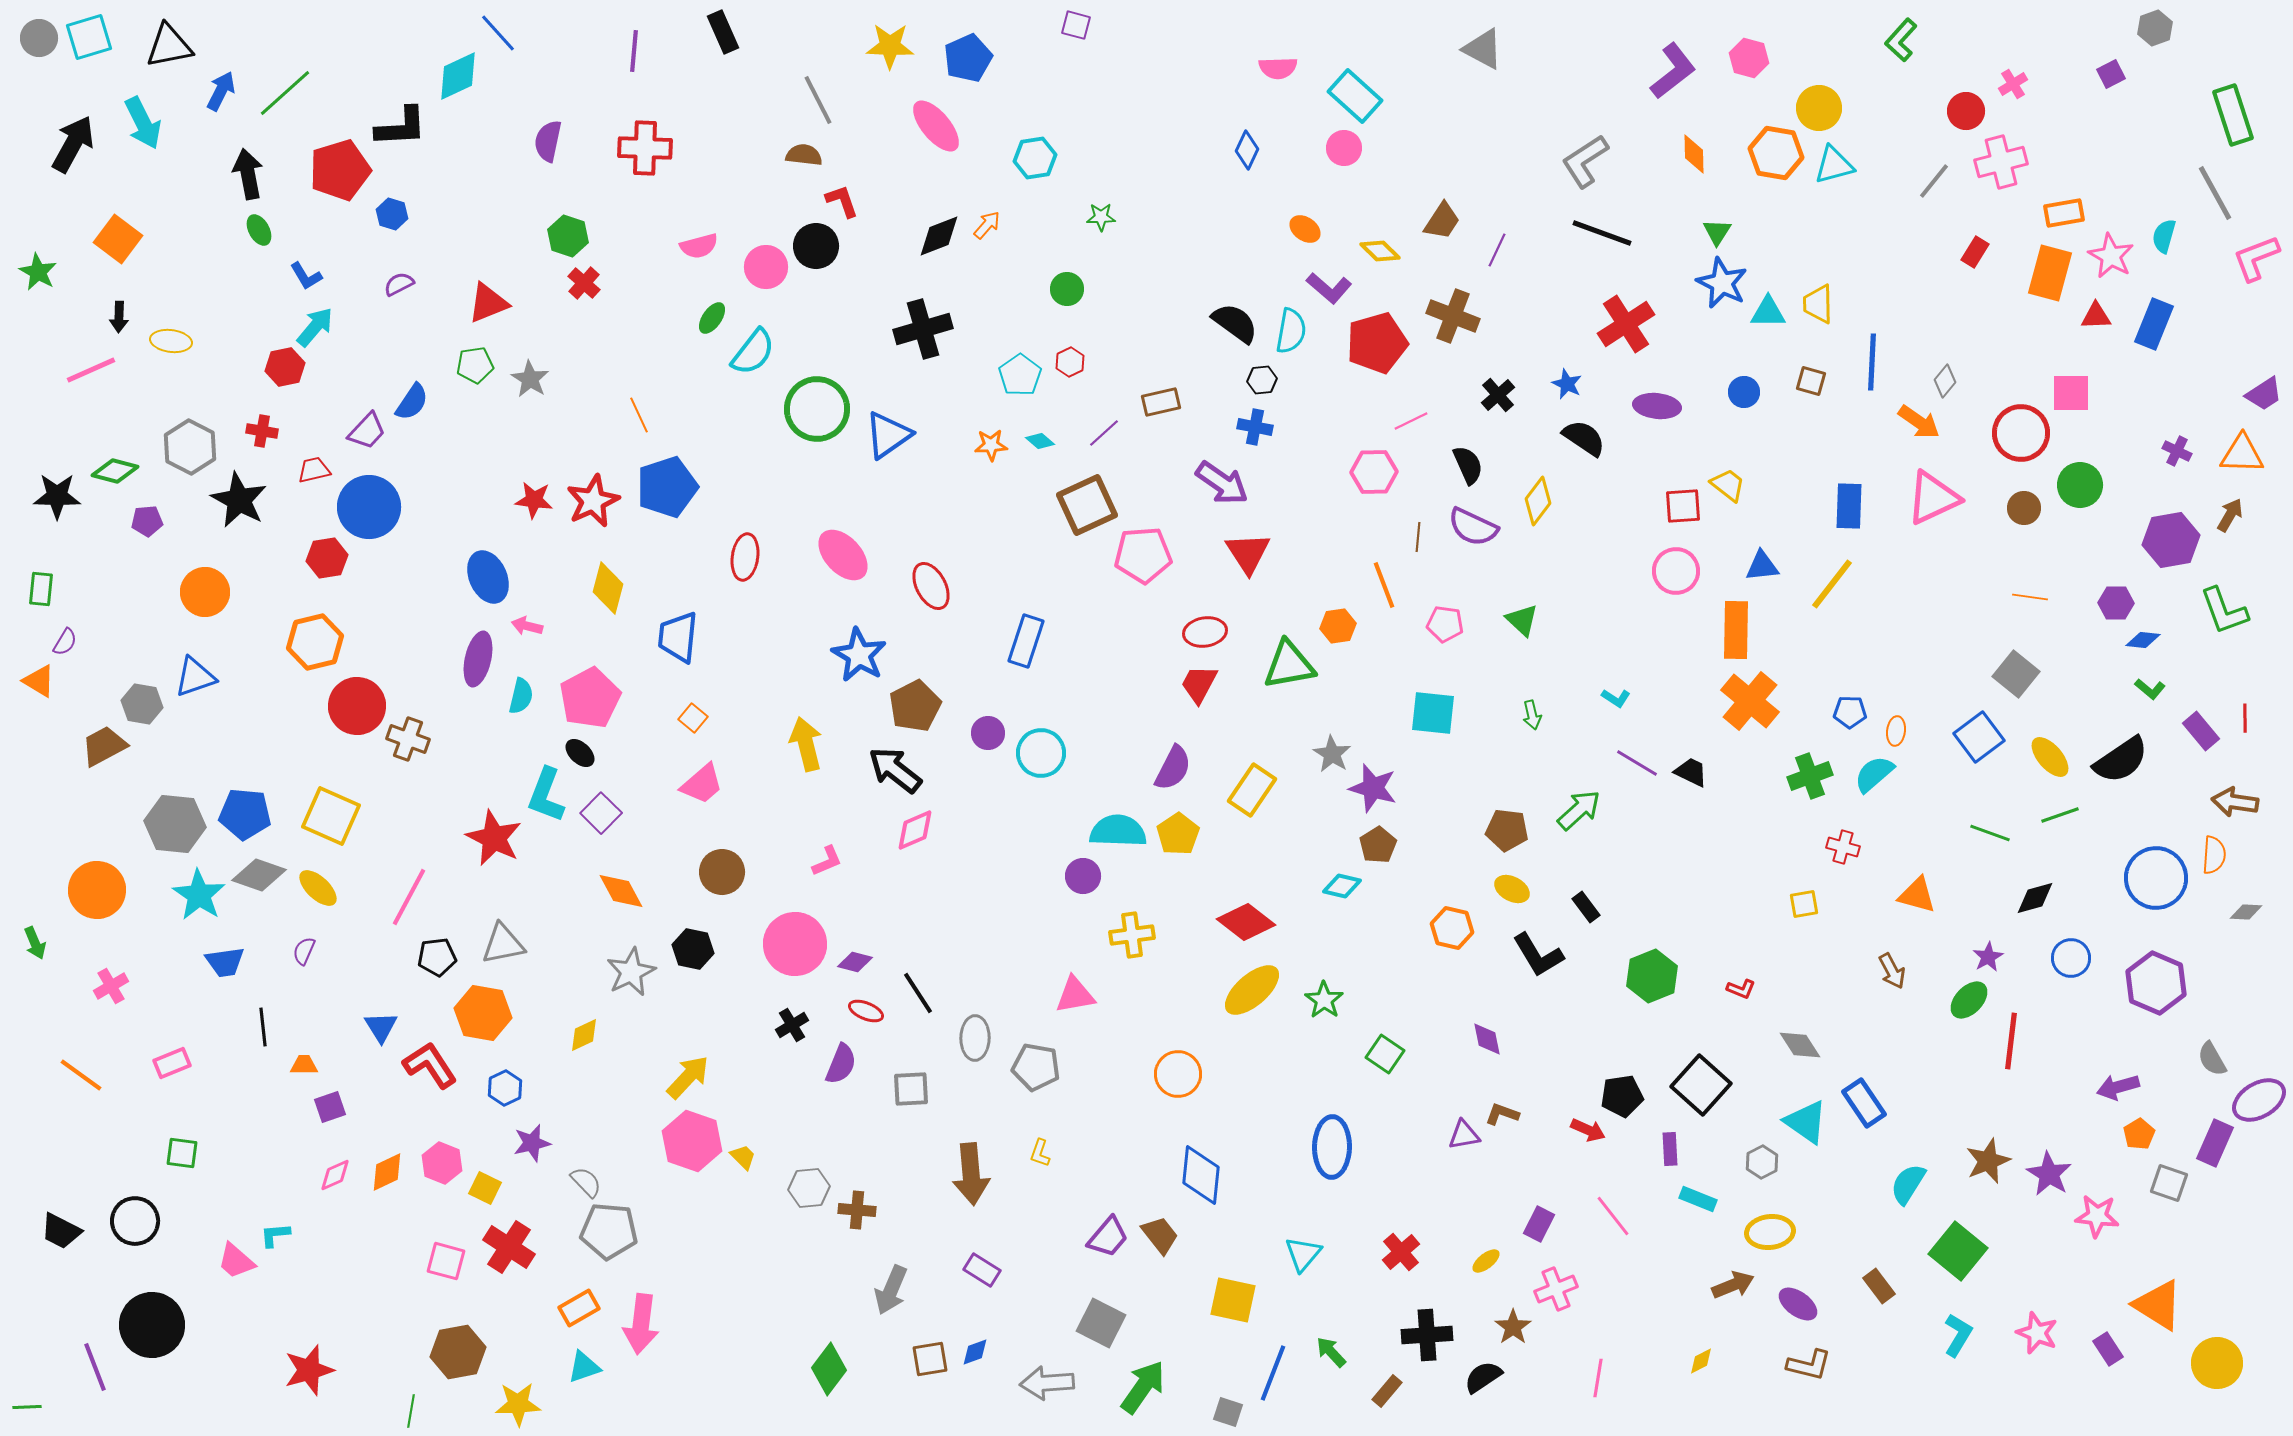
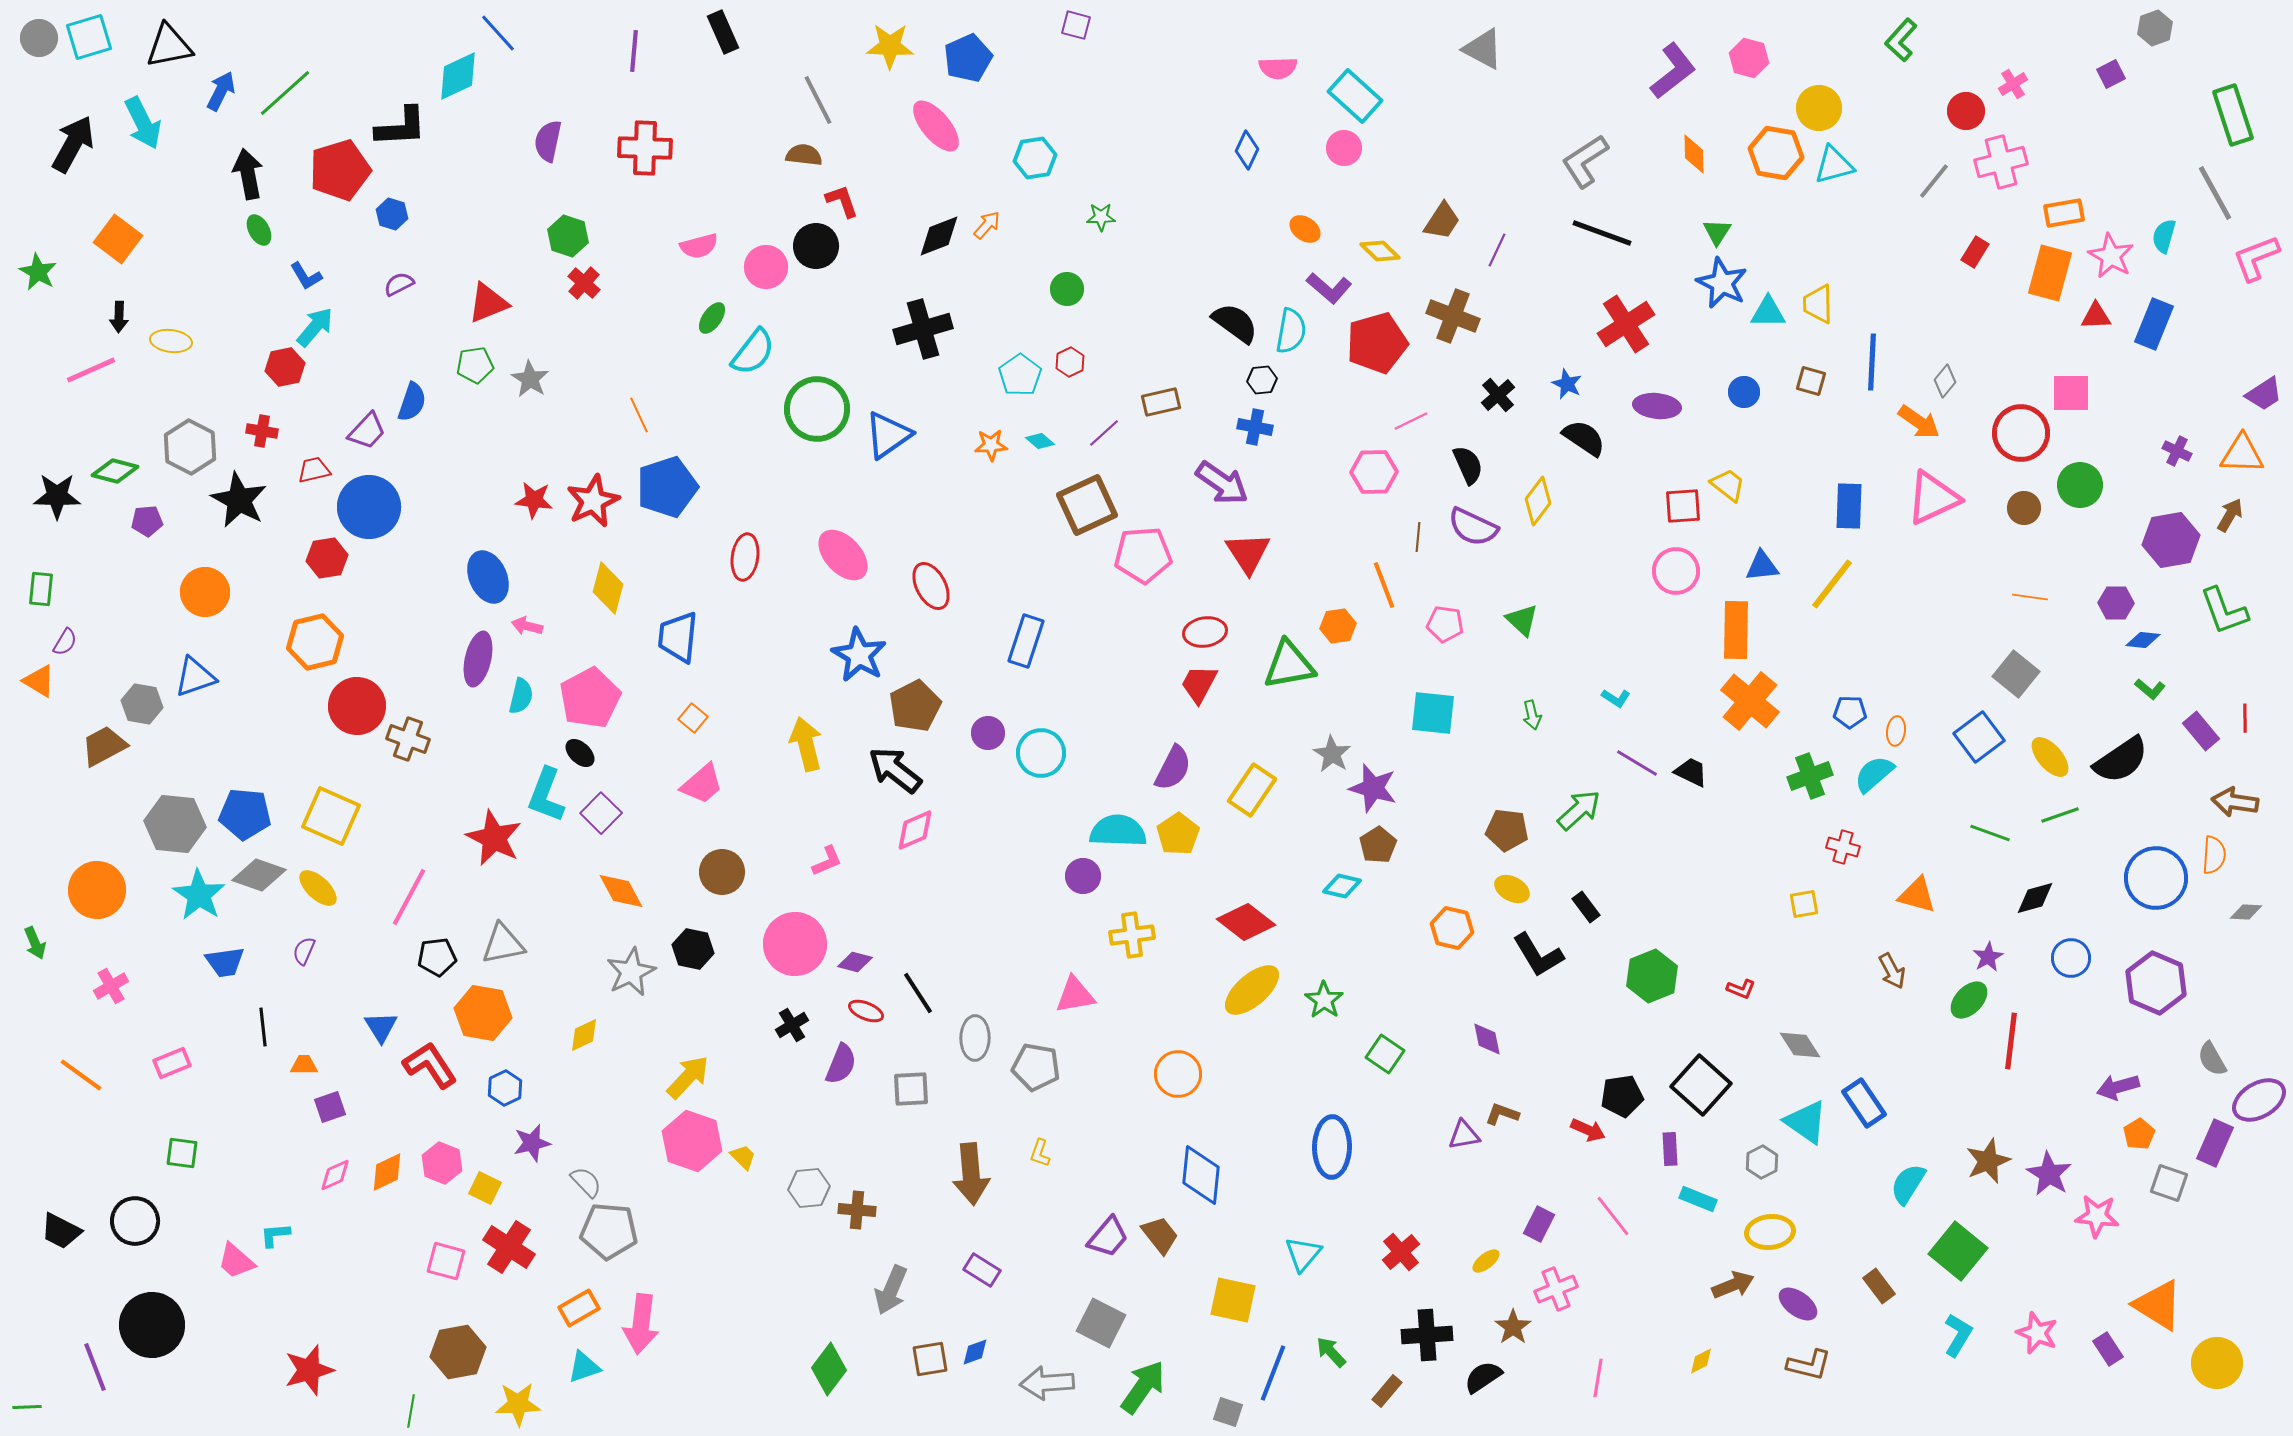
blue semicircle at (412, 402): rotated 15 degrees counterclockwise
